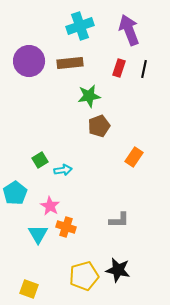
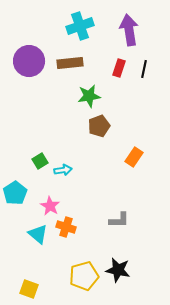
purple arrow: rotated 12 degrees clockwise
green square: moved 1 px down
cyan triangle: rotated 20 degrees counterclockwise
